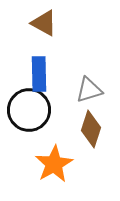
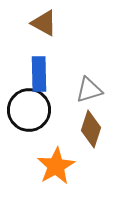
orange star: moved 2 px right, 2 px down
